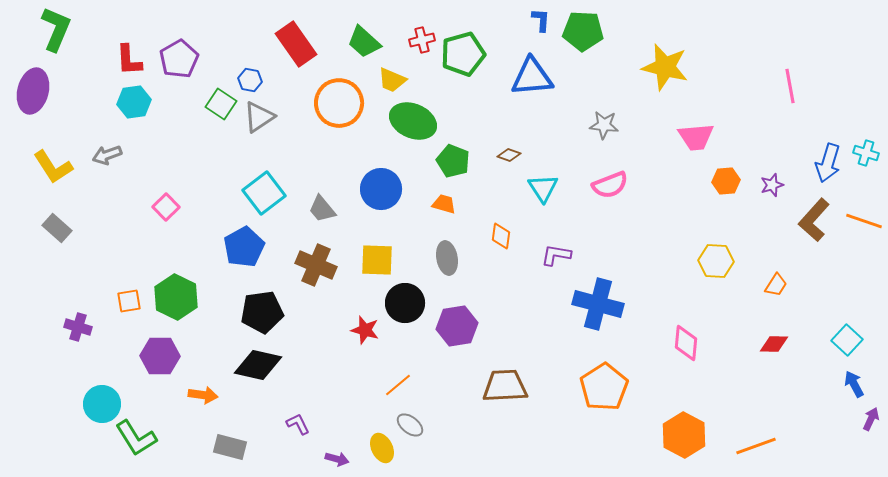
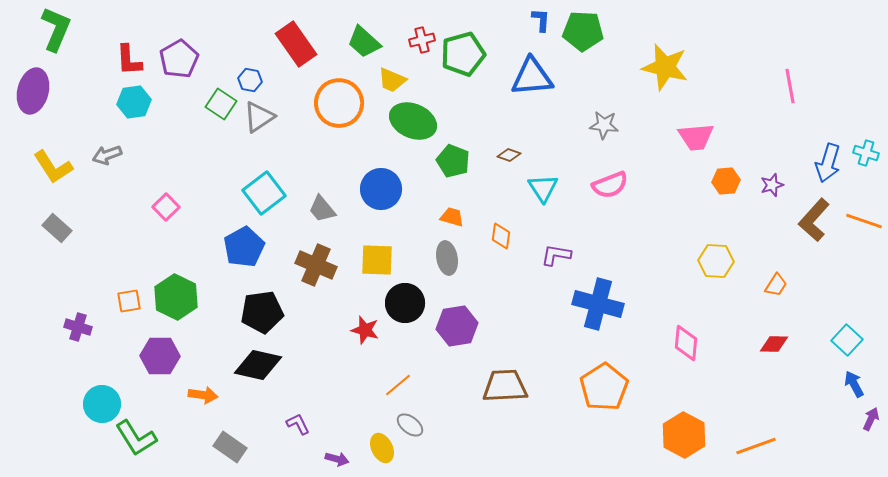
orange trapezoid at (444, 204): moved 8 px right, 13 px down
gray rectangle at (230, 447): rotated 20 degrees clockwise
